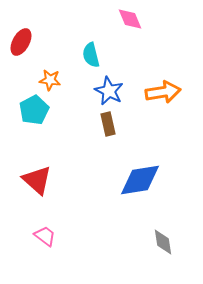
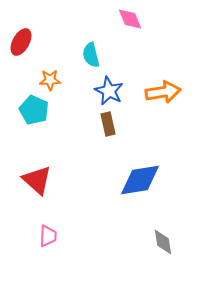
orange star: rotated 10 degrees counterclockwise
cyan pentagon: rotated 20 degrees counterclockwise
pink trapezoid: moved 3 px right; rotated 55 degrees clockwise
